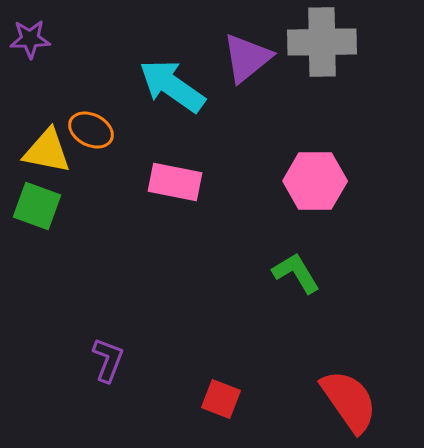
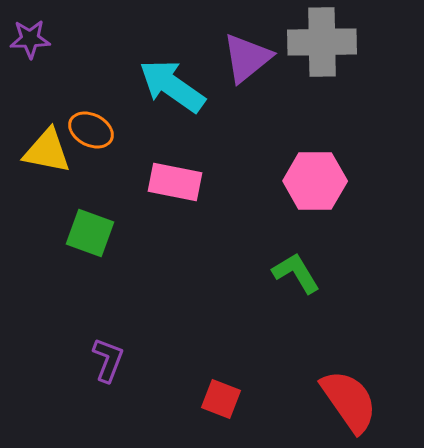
green square: moved 53 px right, 27 px down
